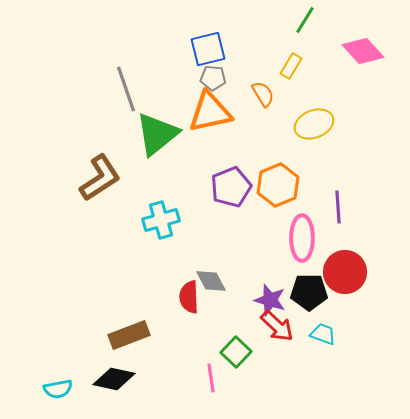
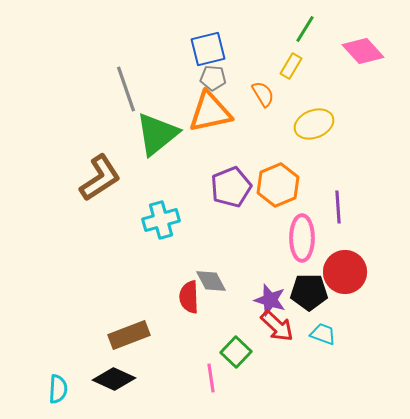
green line: moved 9 px down
black diamond: rotated 12 degrees clockwise
cyan semicircle: rotated 76 degrees counterclockwise
